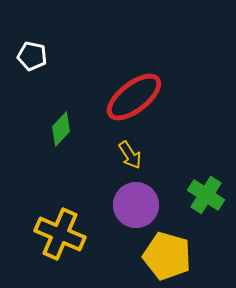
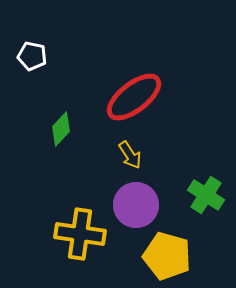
yellow cross: moved 20 px right; rotated 15 degrees counterclockwise
